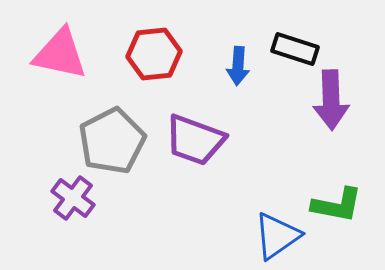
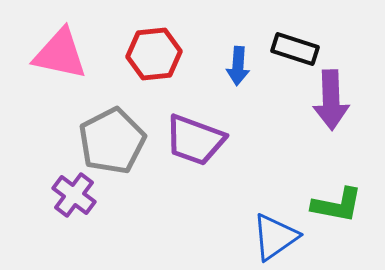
purple cross: moved 1 px right, 3 px up
blue triangle: moved 2 px left, 1 px down
